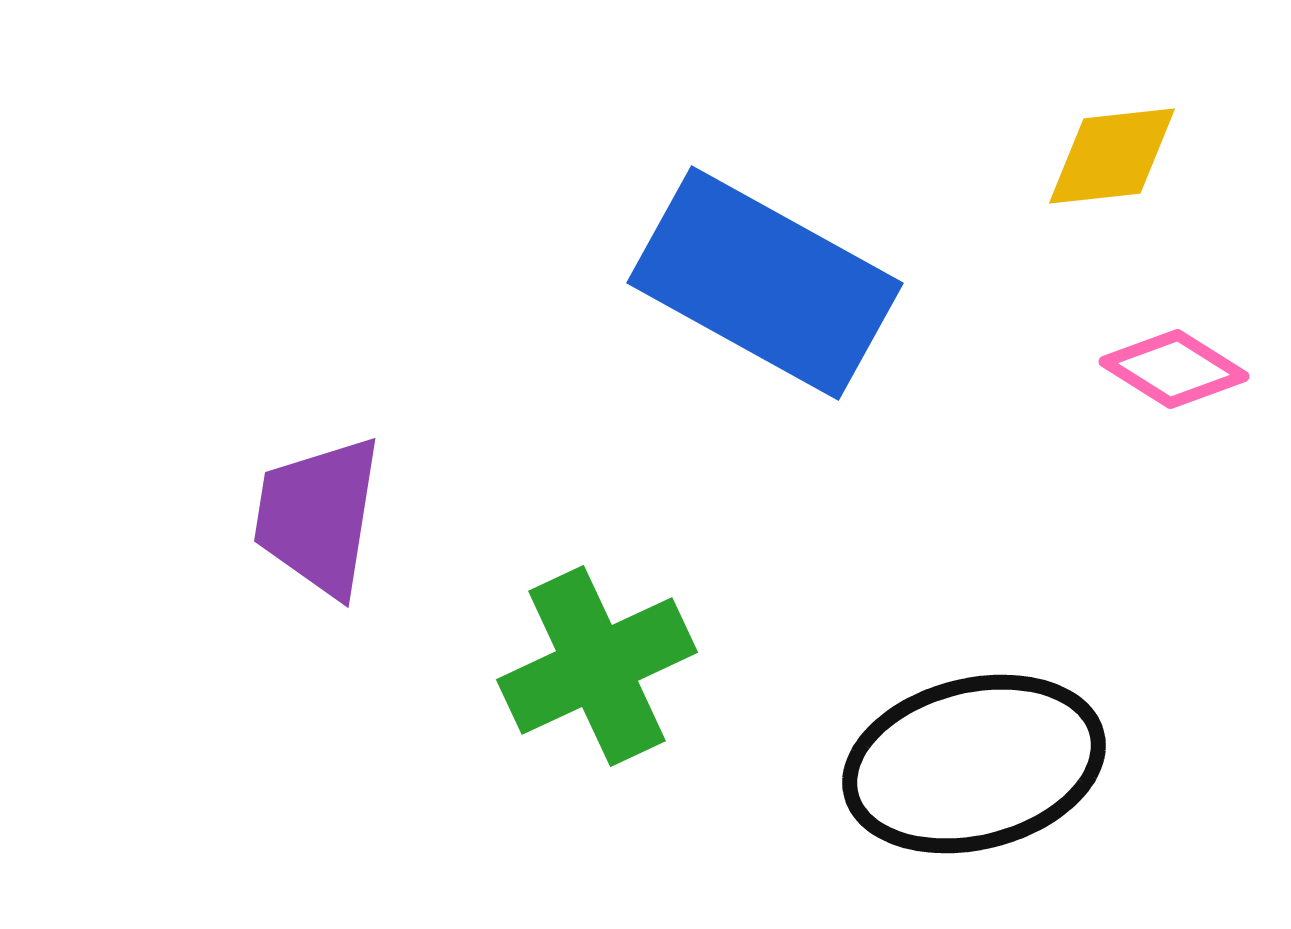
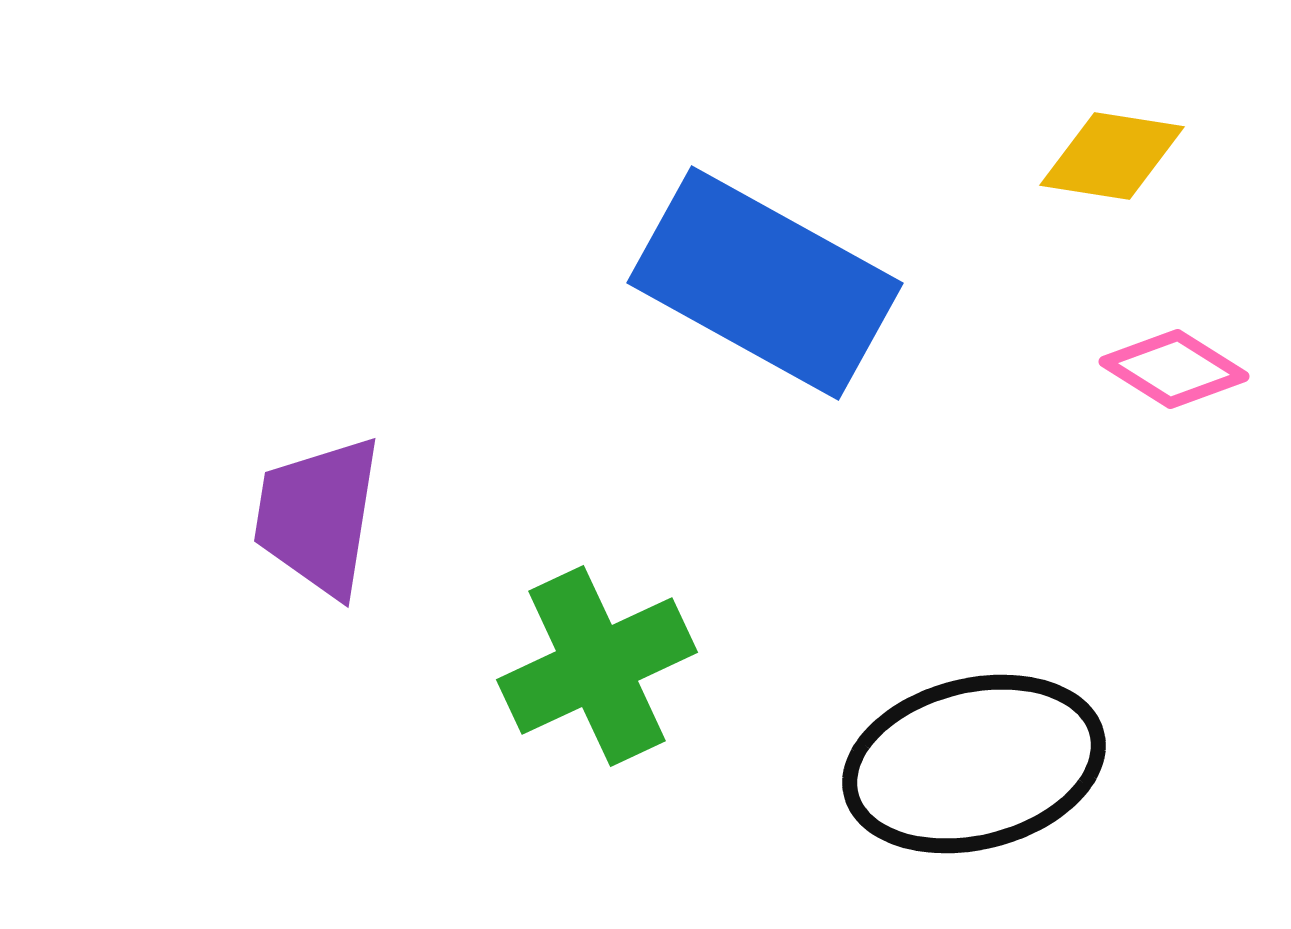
yellow diamond: rotated 15 degrees clockwise
